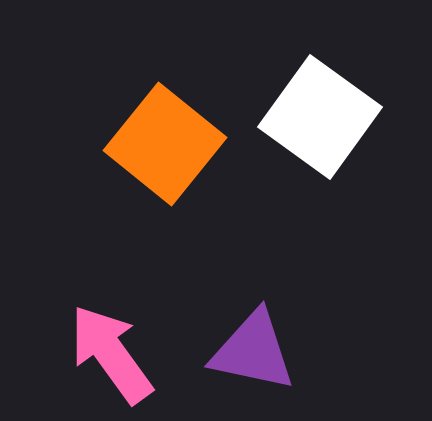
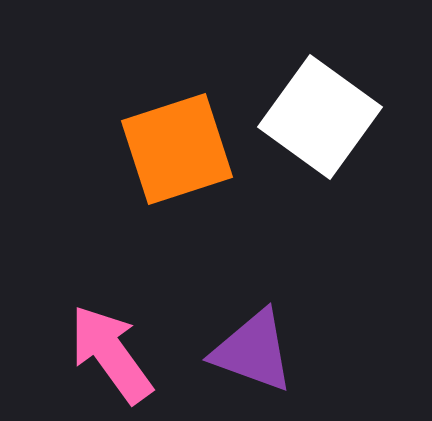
orange square: moved 12 px right, 5 px down; rotated 33 degrees clockwise
purple triangle: rotated 8 degrees clockwise
